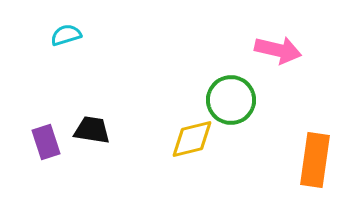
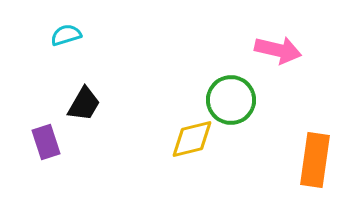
black trapezoid: moved 8 px left, 26 px up; rotated 111 degrees clockwise
